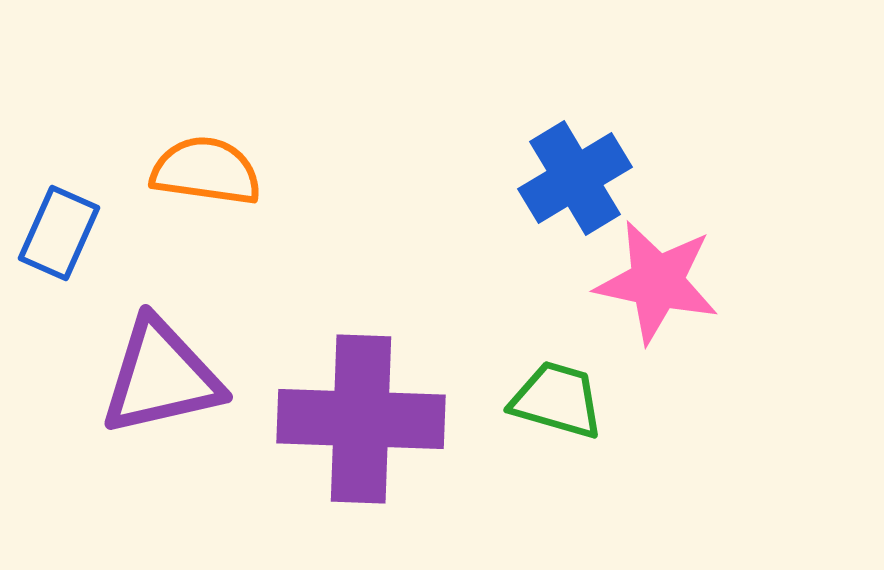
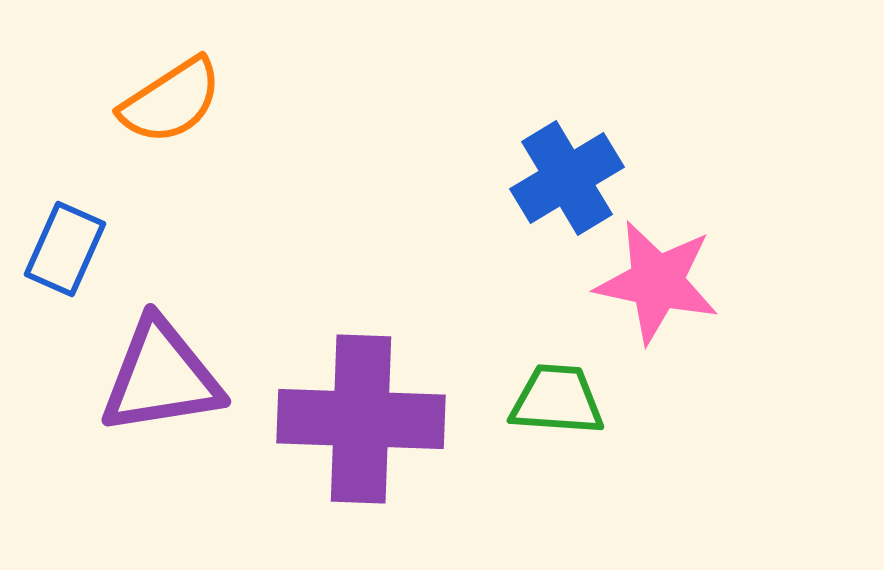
orange semicircle: moved 35 px left, 70 px up; rotated 139 degrees clockwise
blue cross: moved 8 px left
blue rectangle: moved 6 px right, 16 px down
purple triangle: rotated 4 degrees clockwise
green trapezoid: rotated 12 degrees counterclockwise
